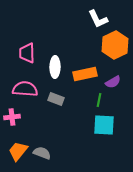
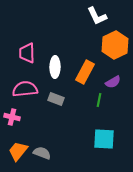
white L-shape: moved 1 px left, 3 px up
orange rectangle: moved 2 px up; rotated 50 degrees counterclockwise
pink semicircle: rotated 10 degrees counterclockwise
pink cross: rotated 21 degrees clockwise
cyan square: moved 14 px down
